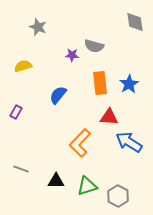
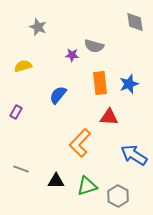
blue star: rotated 12 degrees clockwise
blue arrow: moved 5 px right, 13 px down
